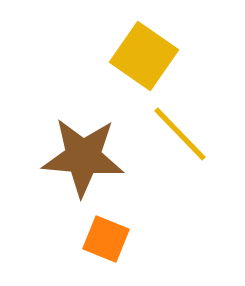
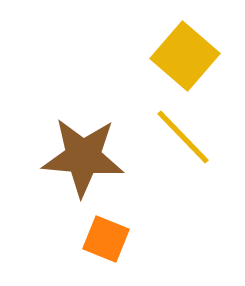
yellow square: moved 41 px right; rotated 6 degrees clockwise
yellow line: moved 3 px right, 3 px down
